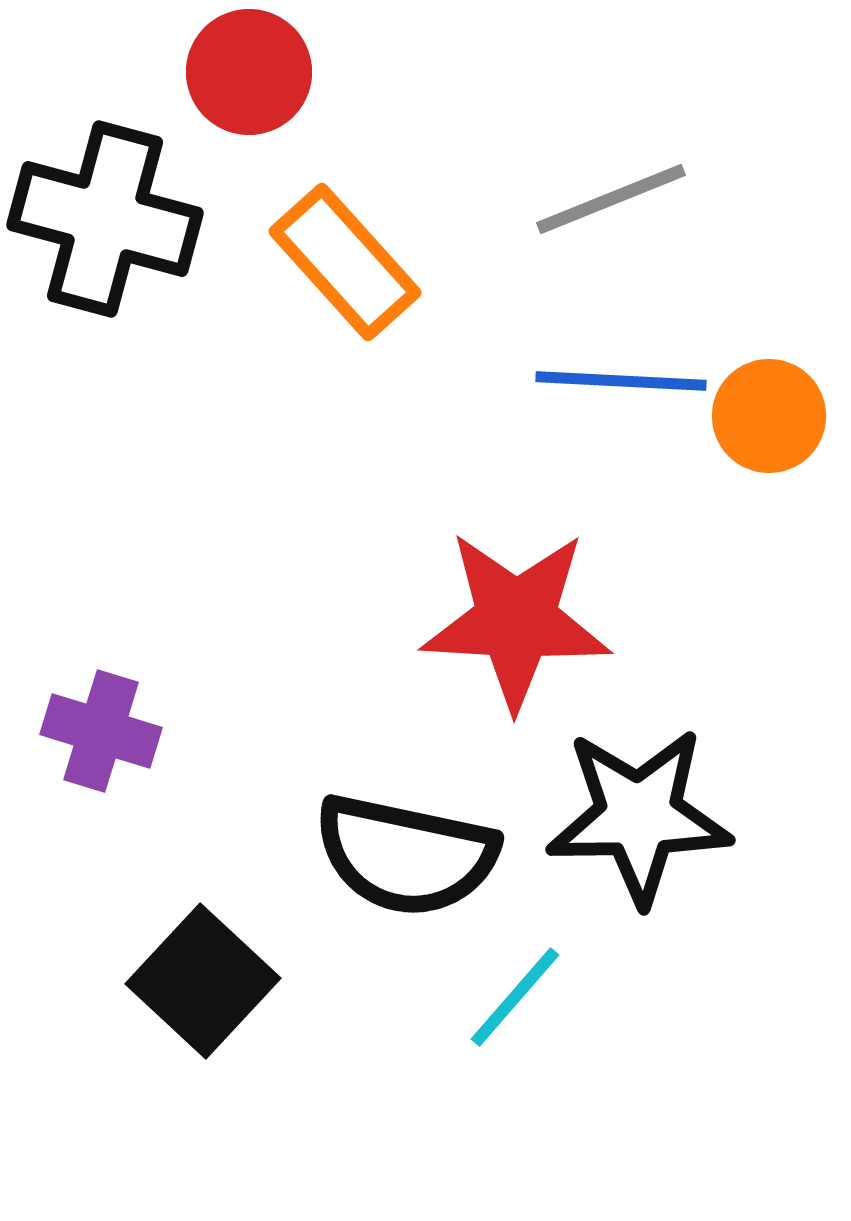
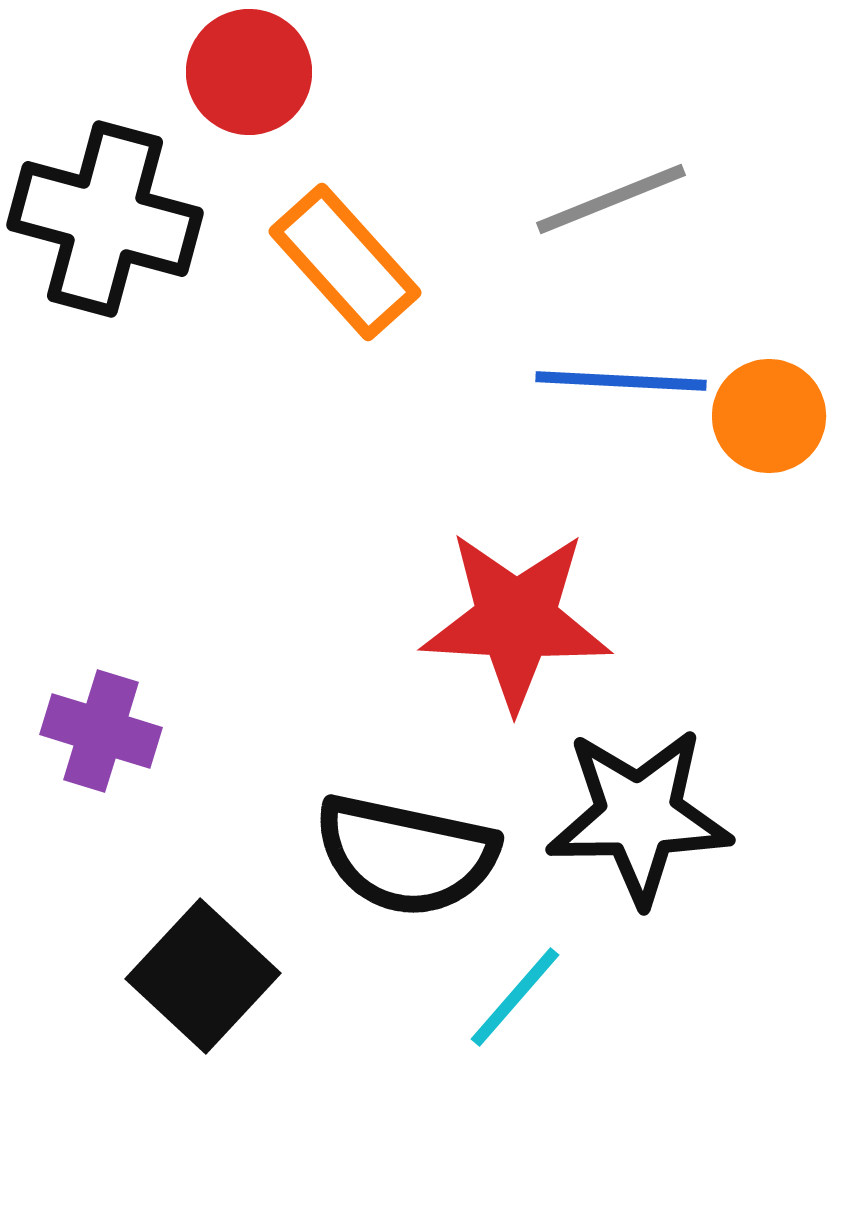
black square: moved 5 px up
